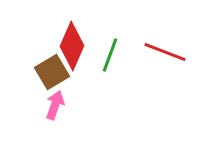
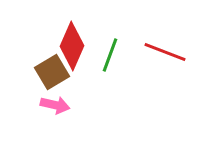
pink arrow: rotated 84 degrees clockwise
